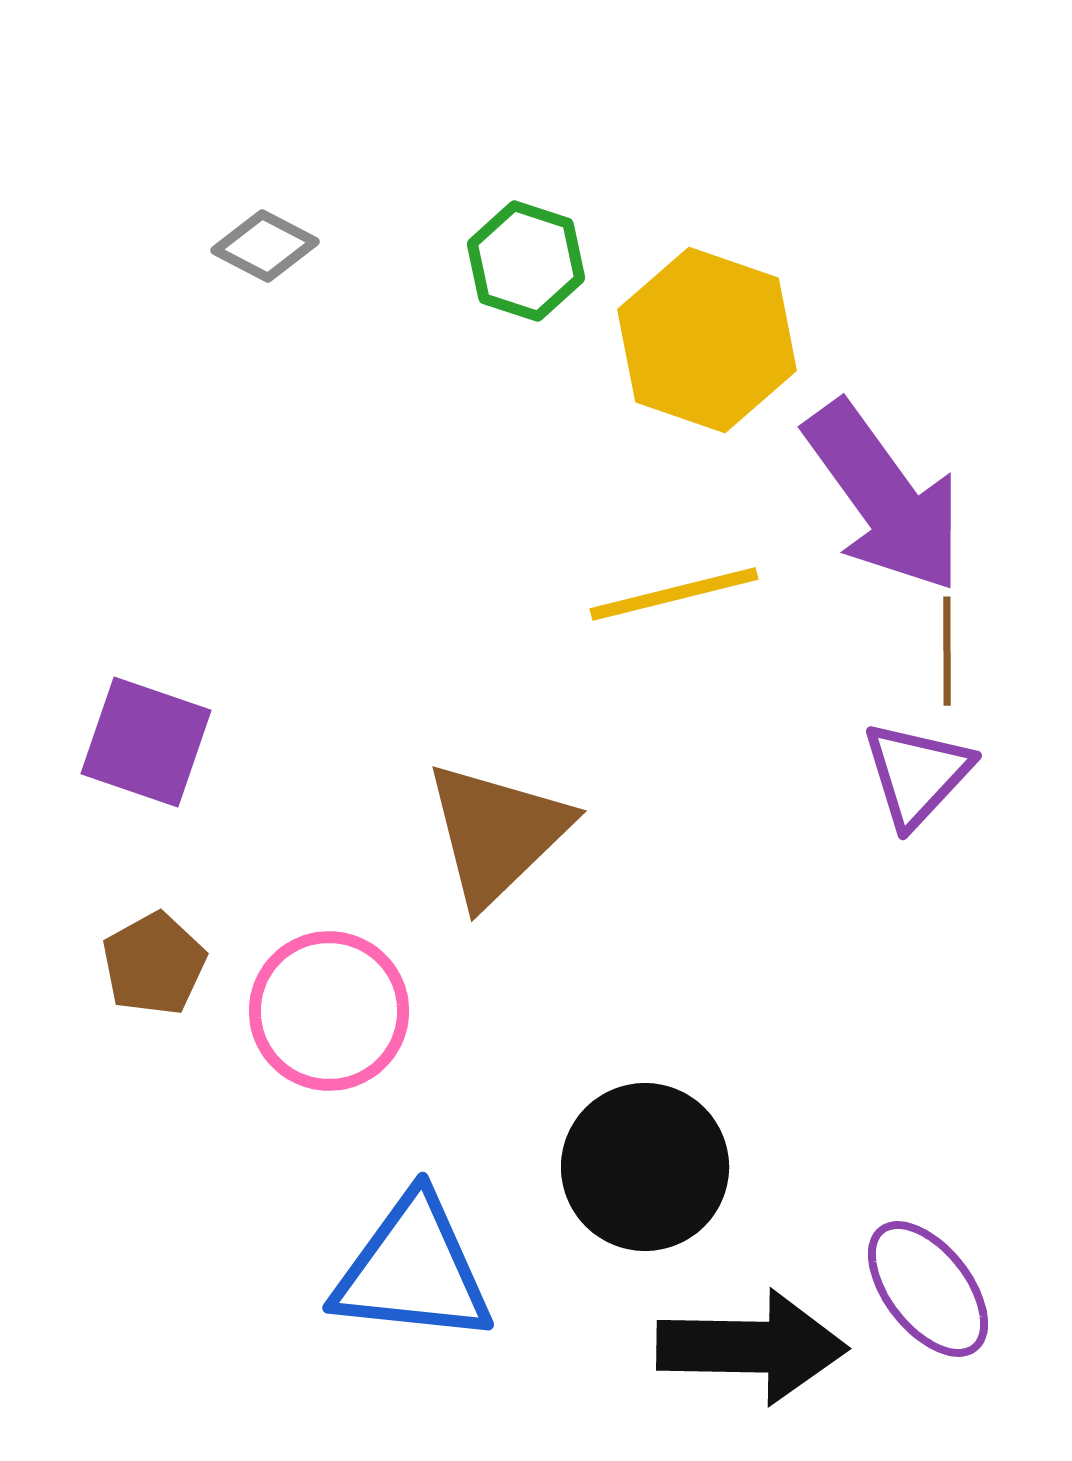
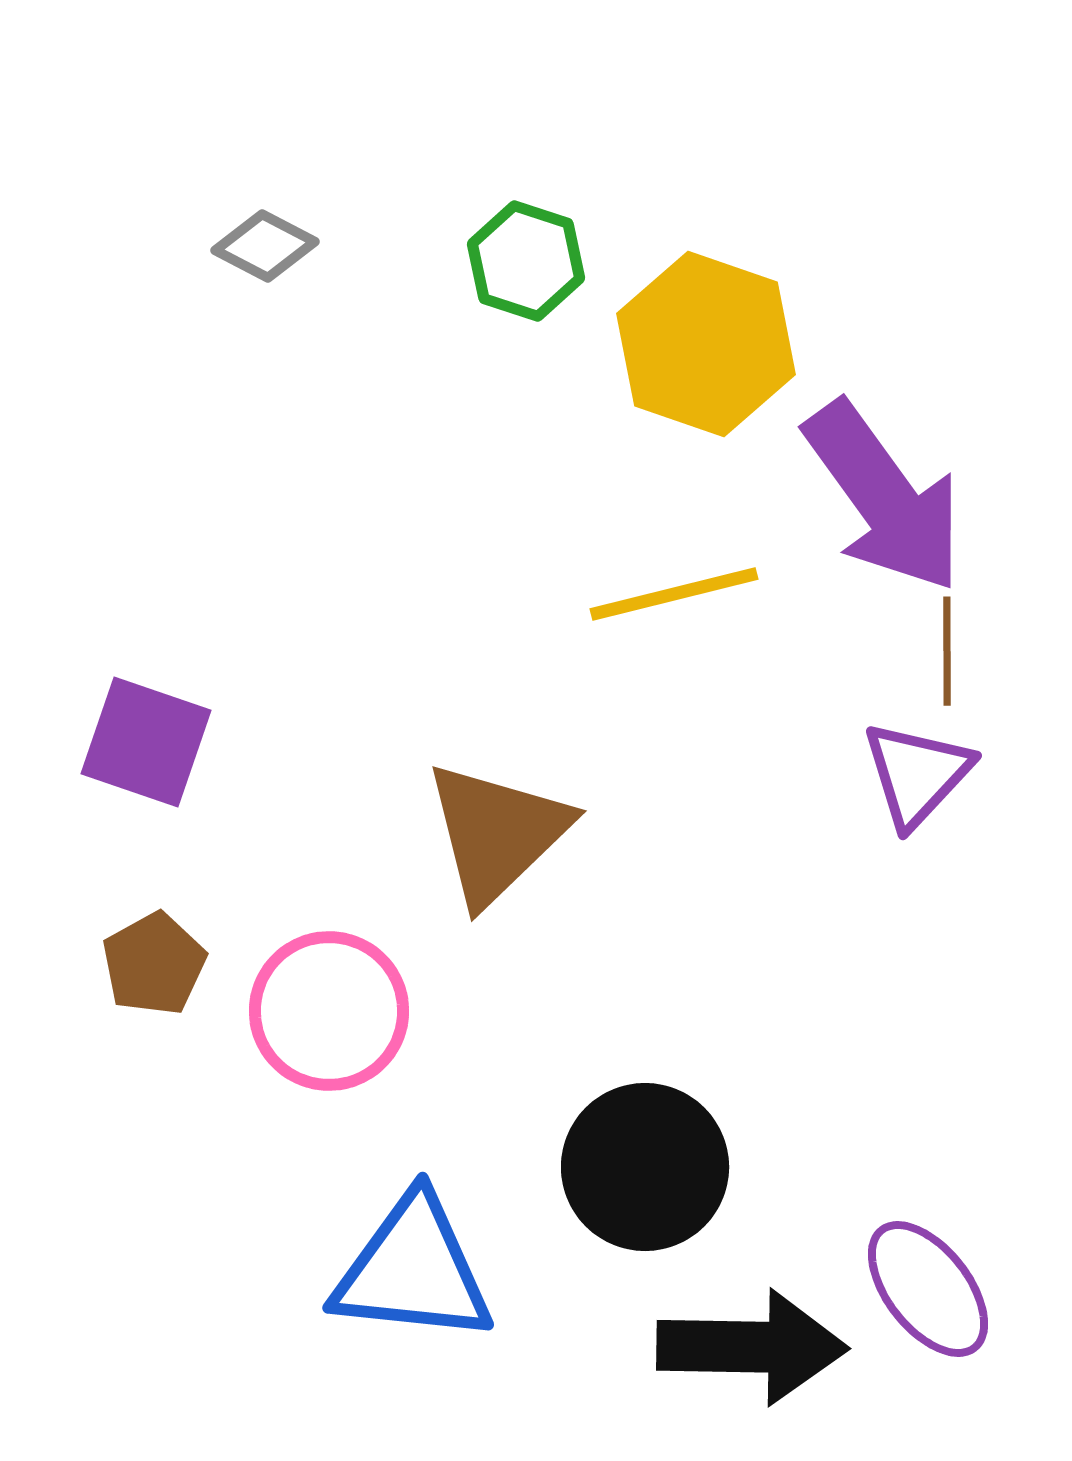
yellow hexagon: moved 1 px left, 4 px down
